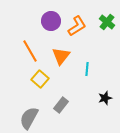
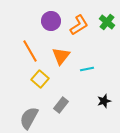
orange L-shape: moved 2 px right, 1 px up
cyan line: rotated 72 degrees clockwise
black star: moved 1 px left, 3 px down
